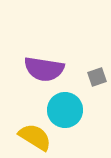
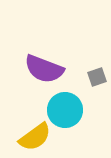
purple semicircle: rotated 12 degrees clockwise
yellow semicircle: rotated 112 degrees clockwise
